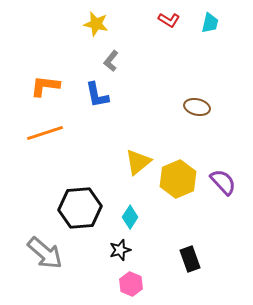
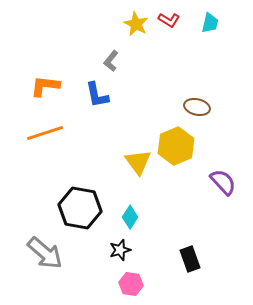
yellow star: moved 40 px right; rotated 15 degrees clockwise
yellow triangle: rotated 28 degrees counterclockwise
yellow hexagon: moved 2 px left, 33 px up
black hexagon: rotated 15 degrees clockwise
pink hexagon: rotated 15 degrees counterclockwise
